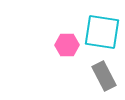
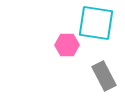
cyan square: moved 6 px left, 9 px up
